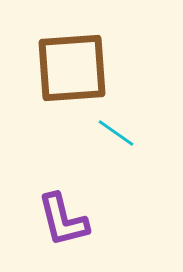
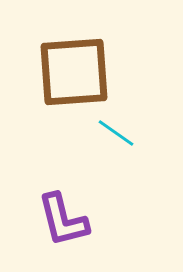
brown square: moved 2 px right, 4 px down
